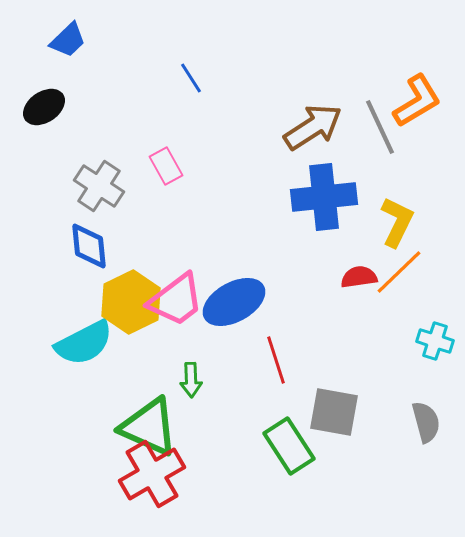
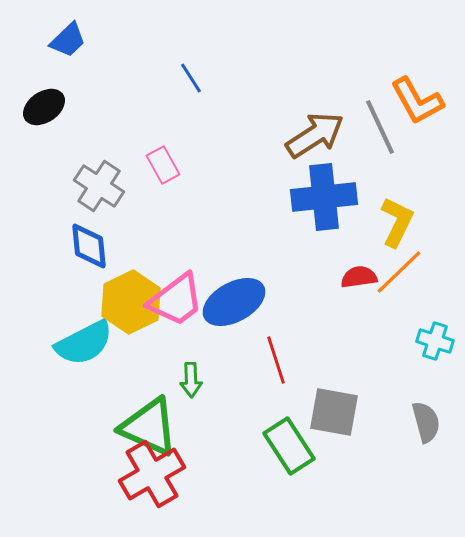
orange L-shape: rotated 92 degrees clockwise
brown arrow: moved 2 px right, 8 px down
pink rectangle: moved 3 px left, 1 px up
